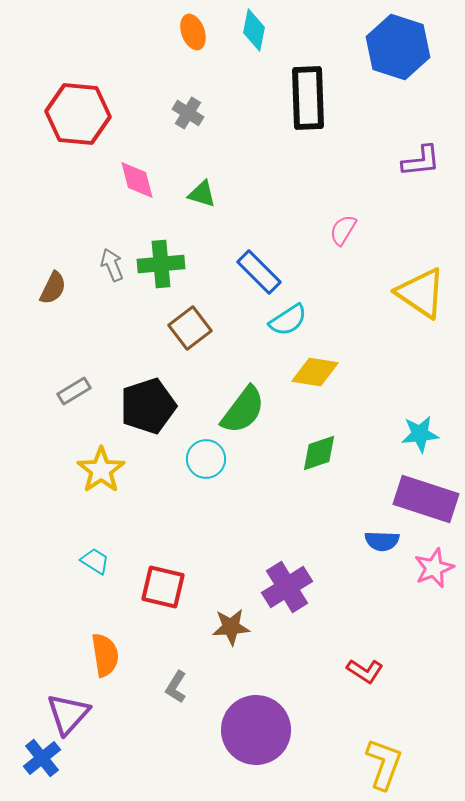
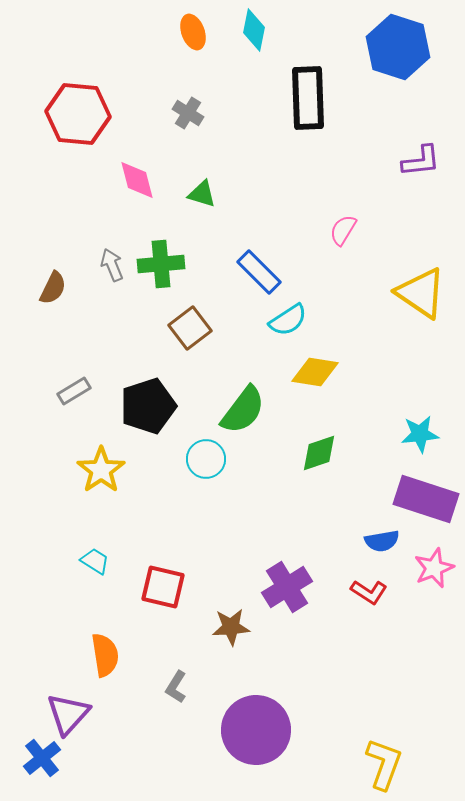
blue semicircle: rotated 12 degrees counterclockwise
red L-shape: moved 4 px right, 79 px up
